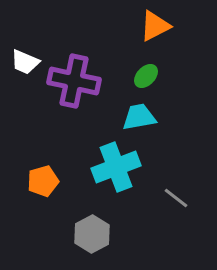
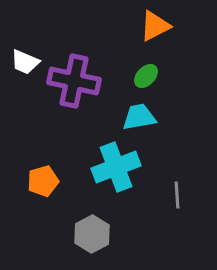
gray line: moved 1 px right, 3 px up; rotated 48 degrees clockwise
